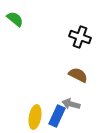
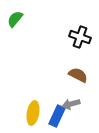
green semicircle: rotated 90 degrees counterclockwise
gray arrow: rotated 30 degrees counterclockwise
yellow ellipse: moved 2 px left, 4 px up
